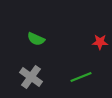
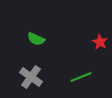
red star: rotated 28 degrees clockwise
